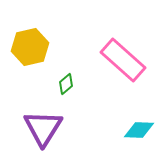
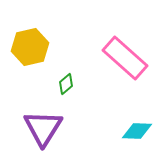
pink rectangle: moved 2 px right, 2 px up
cyan diamond: moved 2 px left, 1 px down
